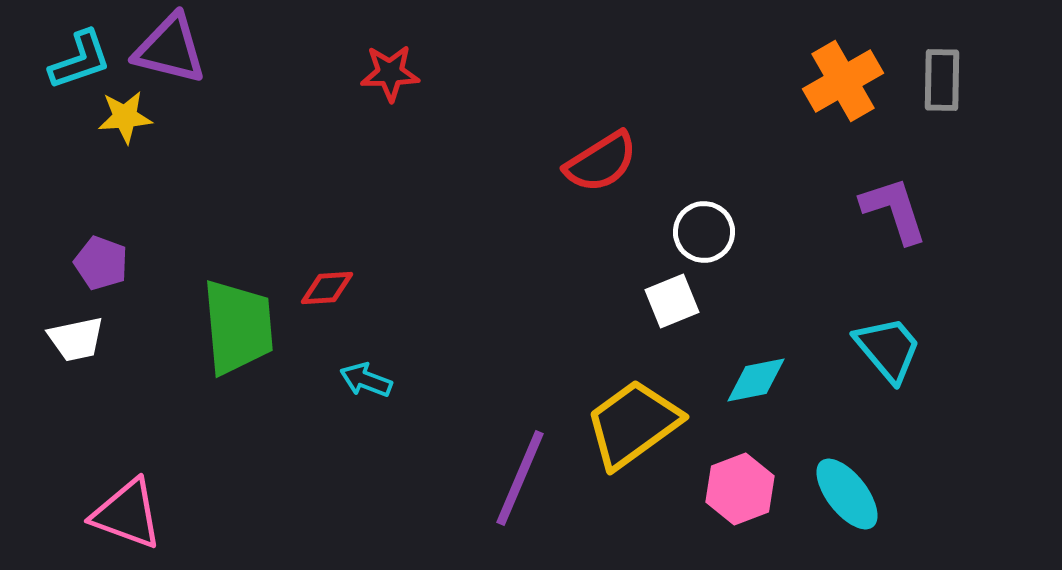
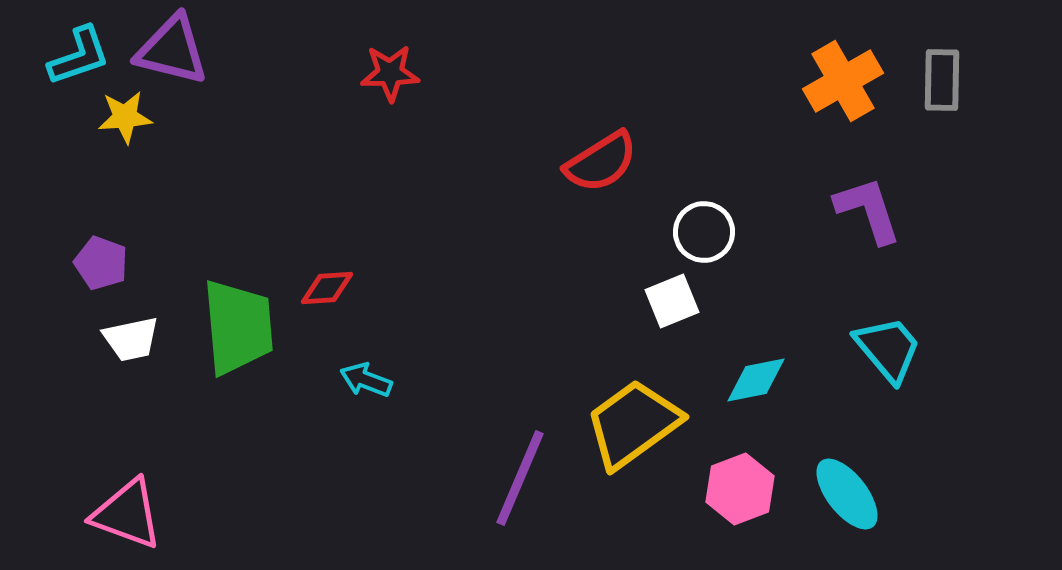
purple triangle: moved 2 px right, 1 px down
cyan L-shape: moved 1 px left, 4 px up
purple L-shape: moved 26 px left
white trapezoid: moved 55 px right
